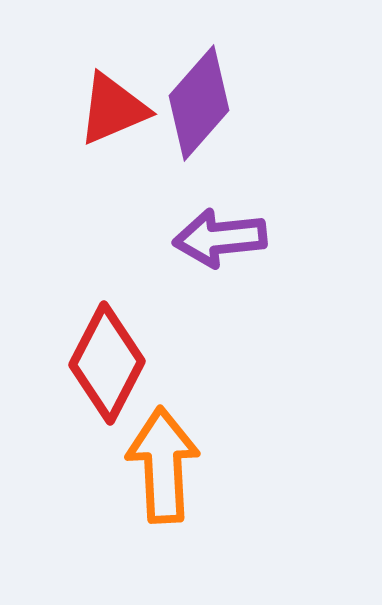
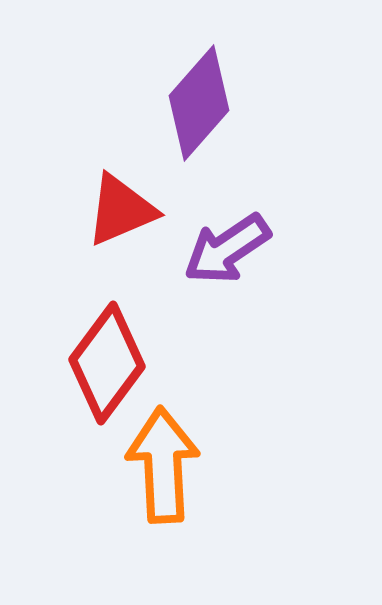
red triangle: moved 8 px right, 101 px down
purple arrow: moved 7 px right, 11 px down; rotated 28 degrees counterclockwise
red diamond: rotated 9 degrees clockwise
